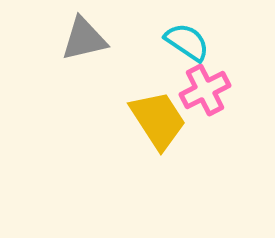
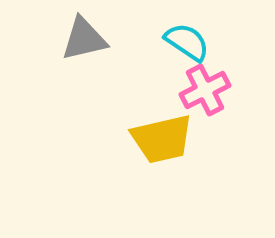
yellow trapezoid: moved 4 px right, 19 px down; rotated 110 degrees clockwise
